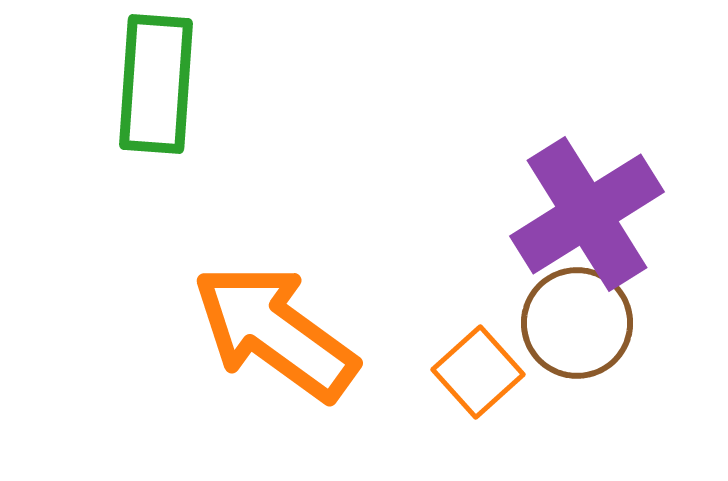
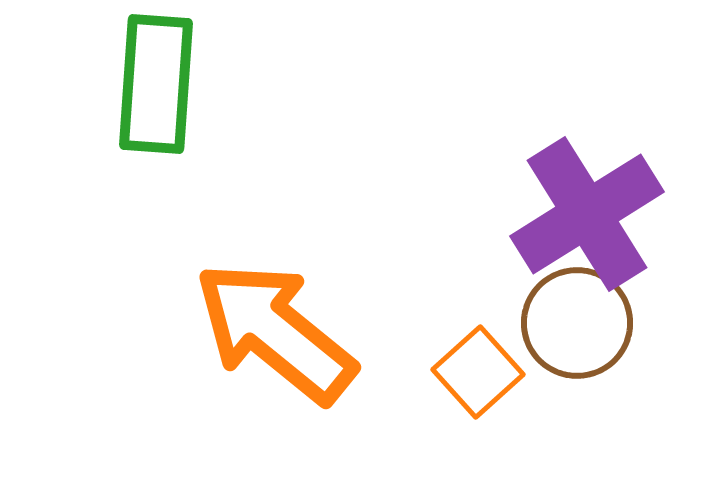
orange arrow: rotated 3 degrees clockwise
